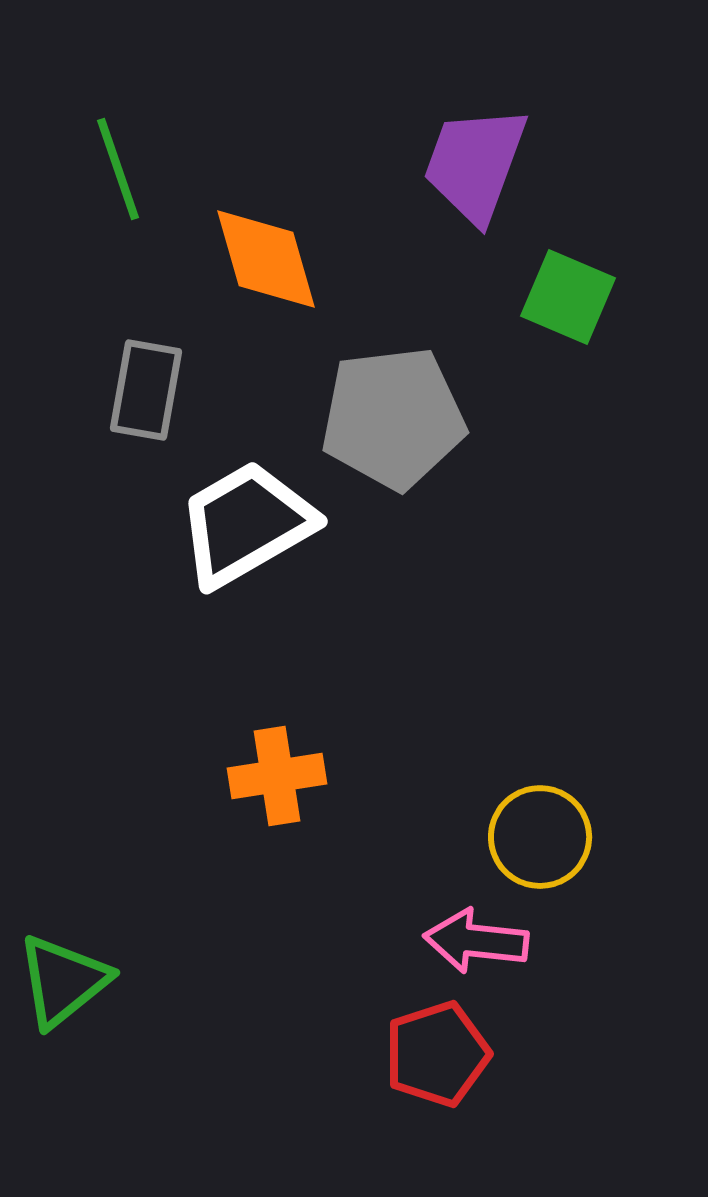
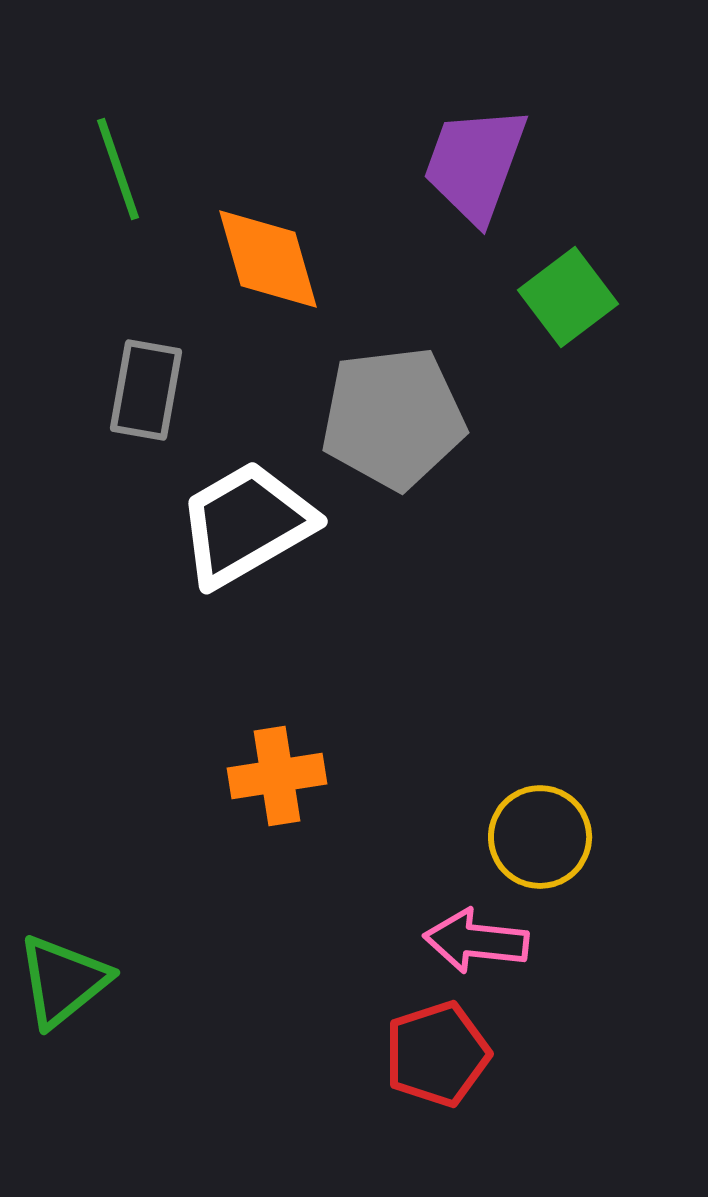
orange diamond: moved 2 px right
green square: rotated 30 degrees clockwise
